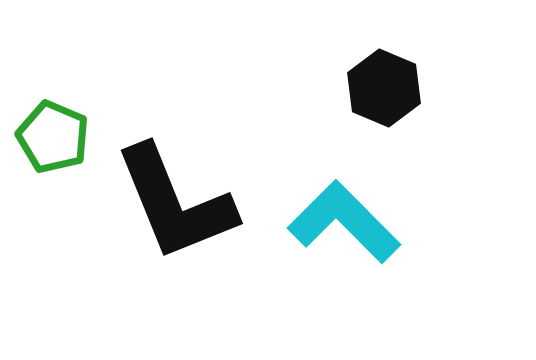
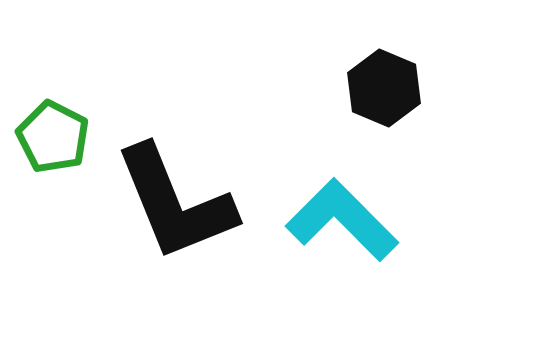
green pentagon: rotated 4 degrees clockwise
cyan L-shape: moved 2 px left, 2 px up
